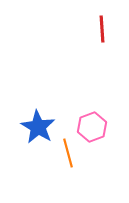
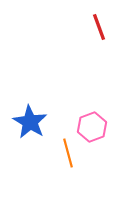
red line: moved 3 px left, 2 px up; rotated 16 degrees counterclockwise
blue star: moved 8 px left, 5 px up
